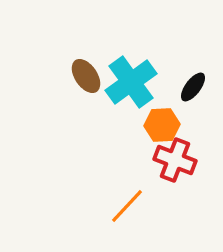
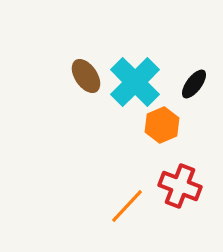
cyan cross: moved 4 px right; rotated 9 degrees counterclockwise
black ellipse: moved 1 px right, 3 px up
orange hexagon: rotated 20 degrees counterclockwise
red cross: moved 5 px right, 26 px down
